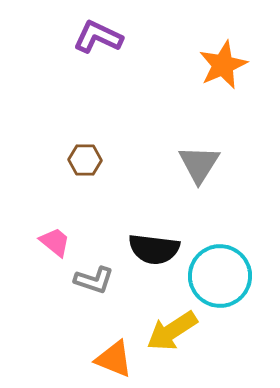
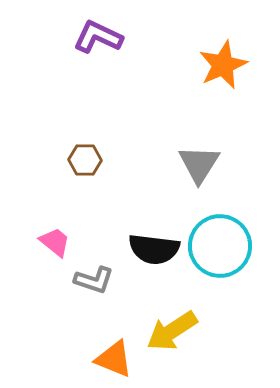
cyan circle: moved 30 px up
